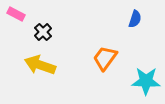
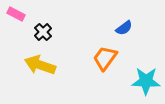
blue semicircle: moved 11 px left, 9 px down; rotated 36 degrees clockwise
